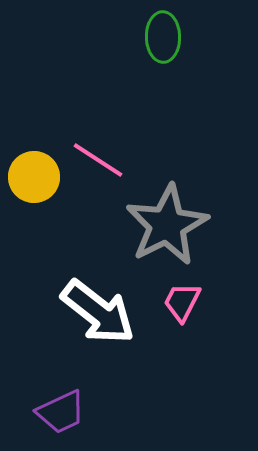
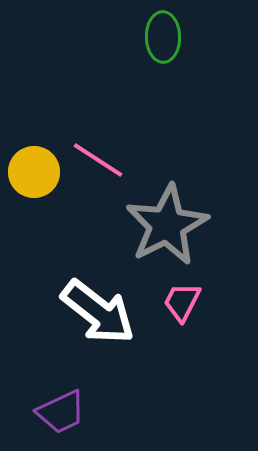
yellow circle: moved 5 px up
